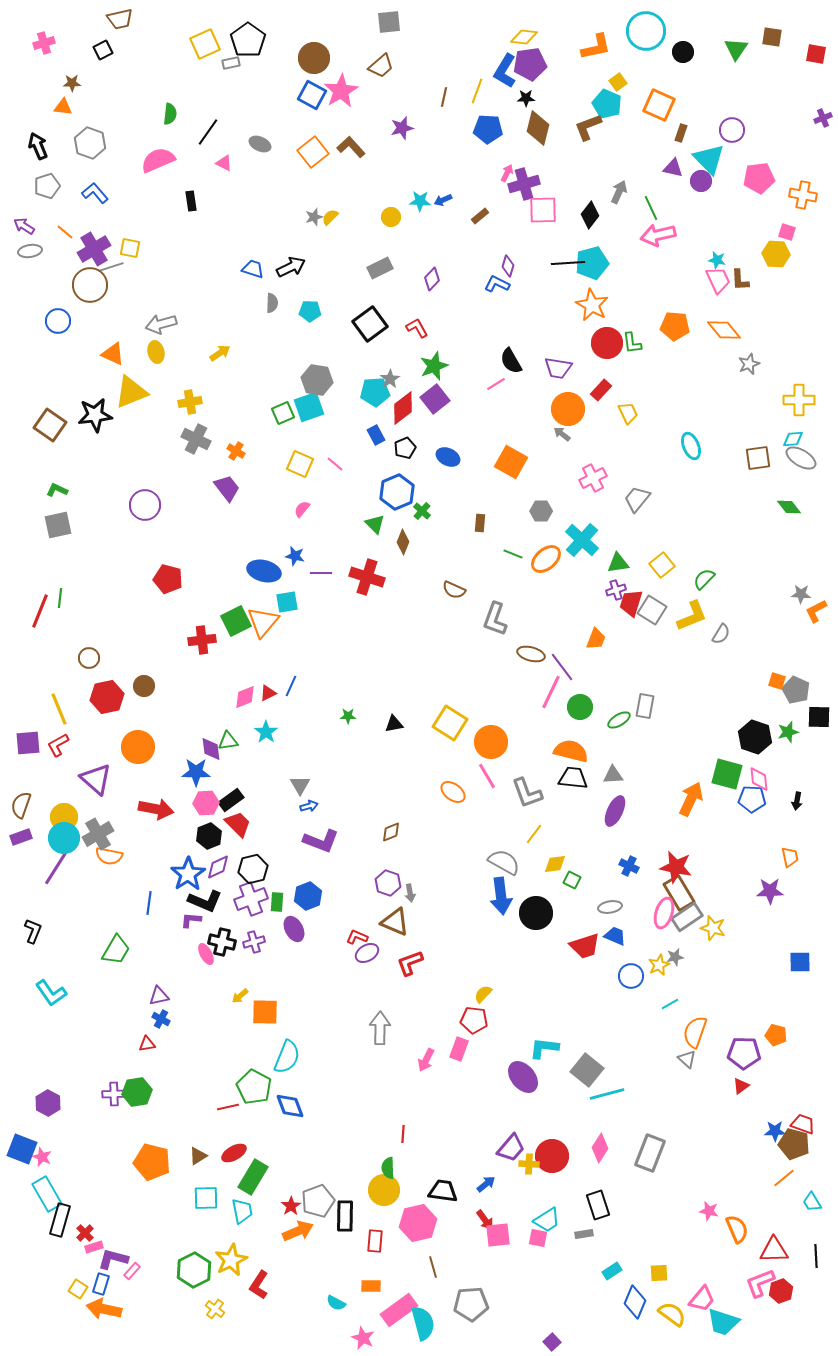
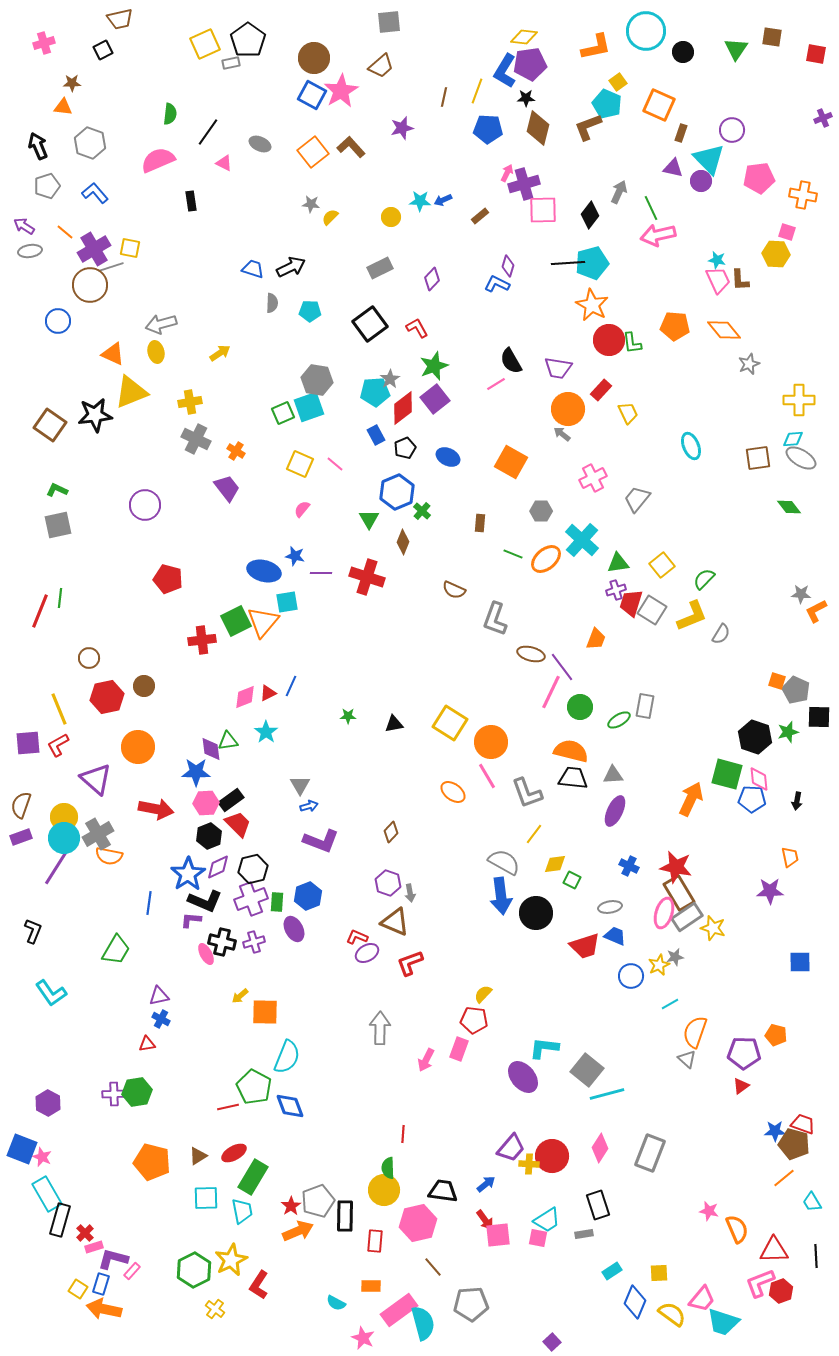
gray star at (314, 217): moved 3 px left, 13 px up; rotated 24 degrees clockwise
red circle at (607, 343): moved 2 px right, 3 px up
green triangle at (375, 524): moved 6 px left, 5 px up; rotated 15 degrees clockwise
brown diamond at (391, 832): rotated 25 degrees counterclockwise
brown line at (433, 1267): rotated 25 degrees counterclockwise
